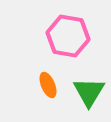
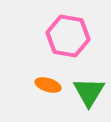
orange ellipse: rotated 50 degrees counterclockwise
